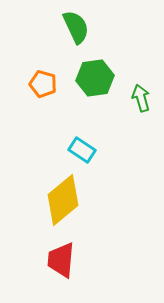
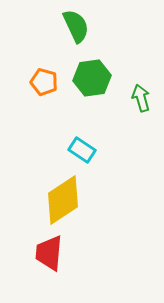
green semicircle: moved 1 px up
green hexagon: moved 3 px left
orange pentagon: moved 1 px right, 2 px up
yellow diamond: rotated 6 degrees clockwise
red trapezoid: moved 12 px left, 7 px up
